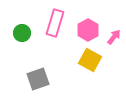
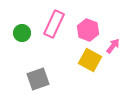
pink rectangle: moved 1 px left, 1 px down; rotated 8 degrees clockwise
pink hexagon: rotated 10 degrees counterclockwise
pink arrow: moved 1 px left, 9 px down
